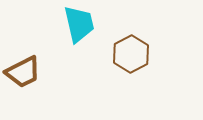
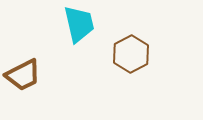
brown trapezoid: moved 3 px down
